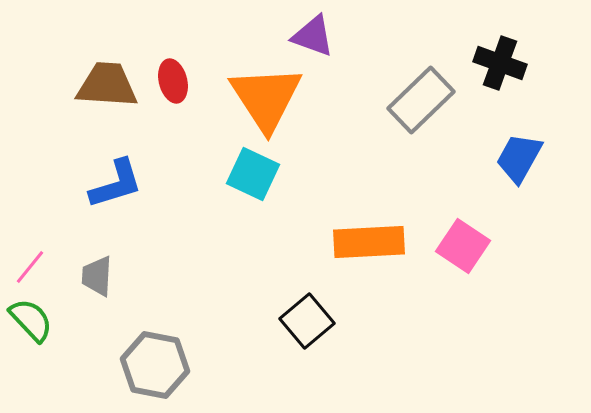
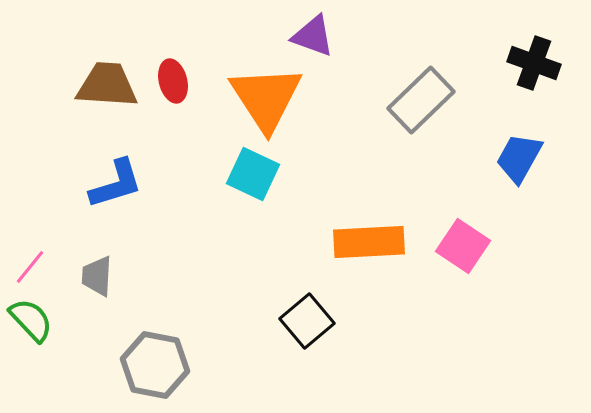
black cross: moved 34 px right
